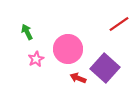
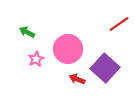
green arrow: rotated 35 degrees counterclockwise
red arrow: moved 1 px left, 1 px down
